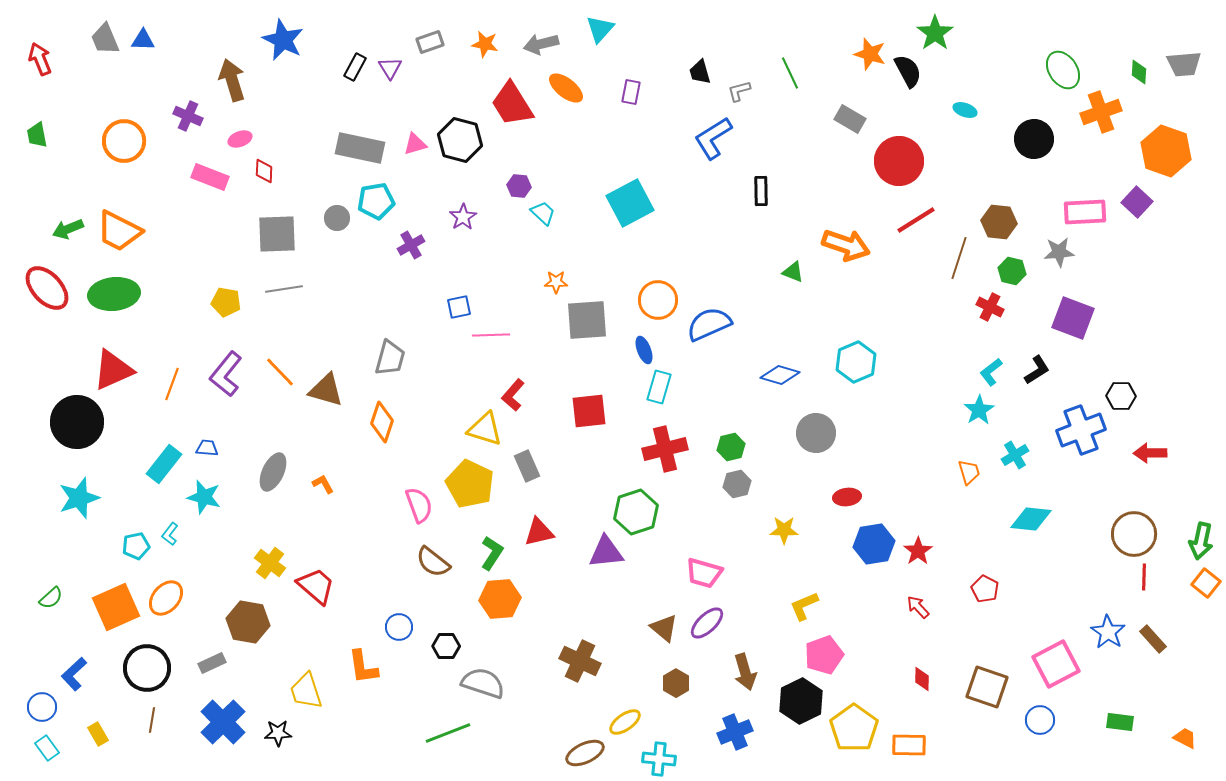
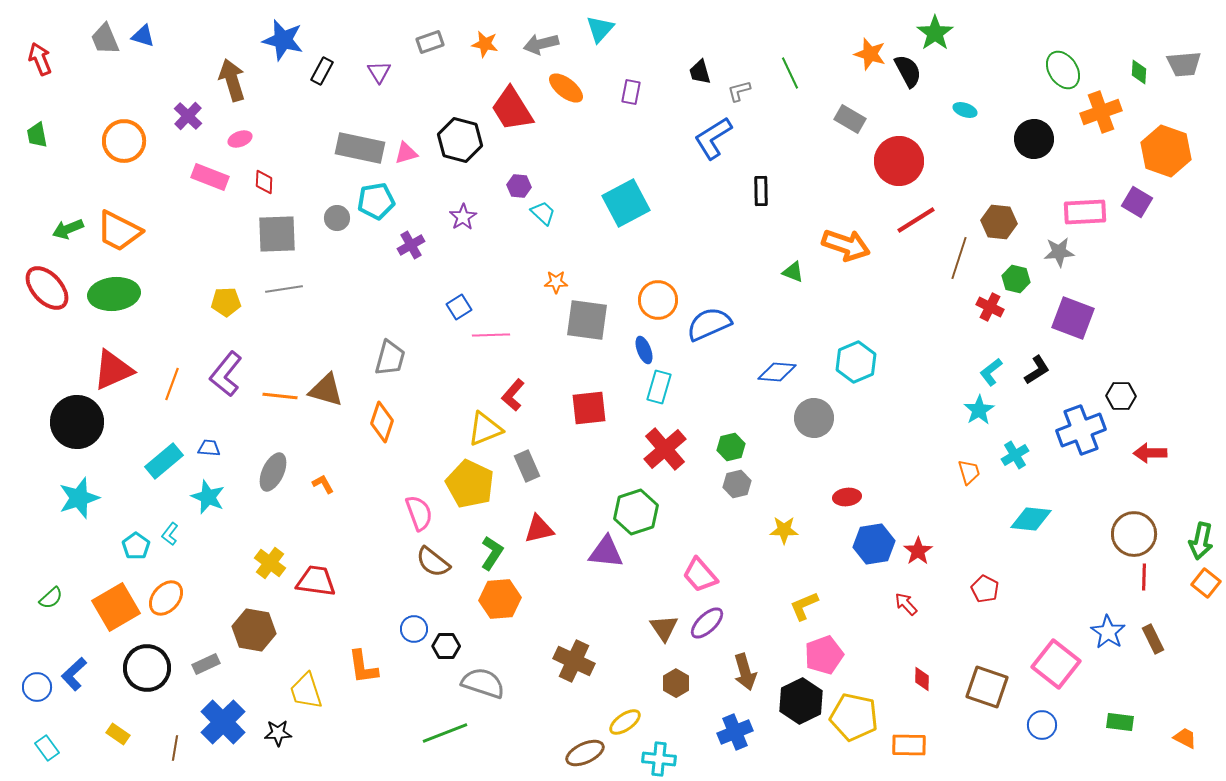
blue triangle at (143, 40): moved 4 px up; rotated 15 degrees clockwise
blue star at (283, 40): rotated 12 degrees counterclockwise
black rectangle at (355, 67): moved 33 px left, 4 px down
purple triangle at (390, 68): moved 11 px left, 4 px down
red trapezoid at (512, 104): moved 5 px down
purple cross at (188, 116): rotated 20 degrees clockwise
pink triangle at (415, 144): moved 9 px left, 9 px down
red diamond at (264, 171): moved 11 px down
purple square at (1137, 202): rotated 12 degrees counterclockwise
cyan square at (630, 203): moved 4 px left
green hexagon at (1012, 271): moved 4 px right, 8 px down
yellow pentagon at (226, 302): rotated 12 degrees counterclockwise
blue square at (459, 307): rotated 20 degrees counterclockwise
gray square at (587, 320): rotated 12 degrees clockwise
orange line at (280, 372): moved 24 px down; rotated 40 degrees counterclockwise
blue diamond at (780, 375): moved 3 px left, 3 px up; rotated 12 degrees counterclockwise
red square at (589, 411): moved 3 px up
yellow triangle at (485, 429): rotated 39 degrees counterclockwise
gray circle at (816, 433): moved 2 px left, 15 px up
blue trapezoid at (207, 448): moved 2 px right
red cross at (665, 449): rotated 27 degrees counterclockwise
cyan rectangle at (164, 464): moved 3 px up; rotated 12 degrees clockwise
cyan star at (204, 497): moved 4 px right; rotated 8 degrees clockwise
pink semicircle at (419, 505): moved 8 px down
red triangle at (539, 532): moved 3 px up
cyan pentagon at (136, 546): rotated 24 degrees counterclockwise
purple triangle at (606, 552): rotated 12 degrees clockwise
pink trapezoid at (704, 573): moved 4 px left, 2 px down; rotated 33 degrees clockwise
red trapezoid at (316, 586): moved 5 px up; rotated 33 degrees counterclockwise
orange square at (116, 607): rotated 6 degrees counterclockwise
red arrow at (918, 607): moved 12 px left, 3 px up
brown hexagon at (248, 622): moved 6 px right, 8 px down
blue circle at (399, 627): moved 15 px right, 2 px down
brown triangle at (664, 628): rotated 16 degrees clockwise
brown rectangle at (1153, 639): rotated 16 degrees clockwise
brown cross at (580, 661): moved 6 px left
gray rectangle at (212, 663): moved 6 px left, 1 px down
pink square at (1056, 664): rotated 24 degrees counterclockwise
blue circle at (42, 707): moved 5 px left, 20 px up
brown line at (152, 720): moved 23 px right, 28 px down
blue circle at (1040, 720): moved 2 px right, 5 px down
yellow pentagon at (854, 728): moved 11 px up; rotated 24 degrees counterclockwise
green line at (448, 733): moved 3 px left
yellow rectangle at (98, 734): moved 20 px right; rotated 25 degrees counterclockwise
